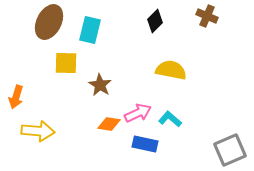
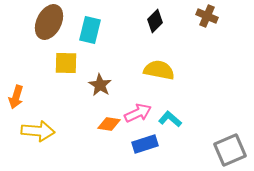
yellow semicircle: moved 12 px left
blue rectangle: rotated 30 degrees counterclockwise
